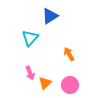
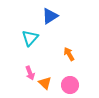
orange triangle: rotated 32 degrees counterclockwise
